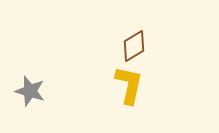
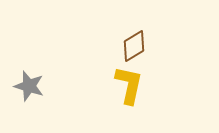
gray star: moved 1 px left, 5 px up
